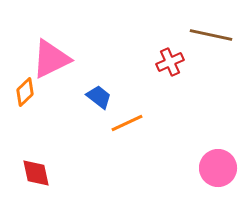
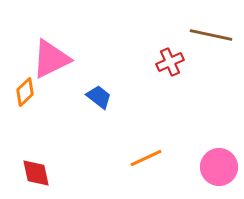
orange line: moved 19 px right, 35 px down
pink circle: moved 1 px right, 1 px up
